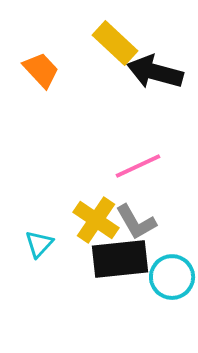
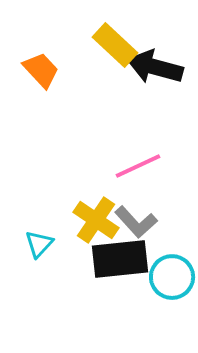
yellow rectangle: moved 2 px down
black arrow: moved 5 px up
gray L-shape: rotated 12 degrees counterclockwise
